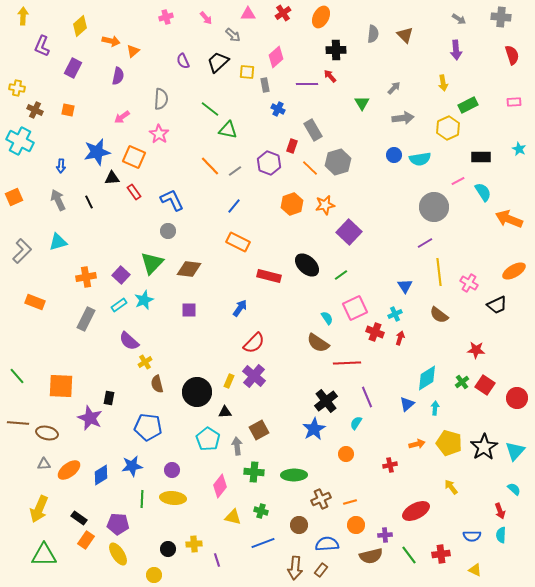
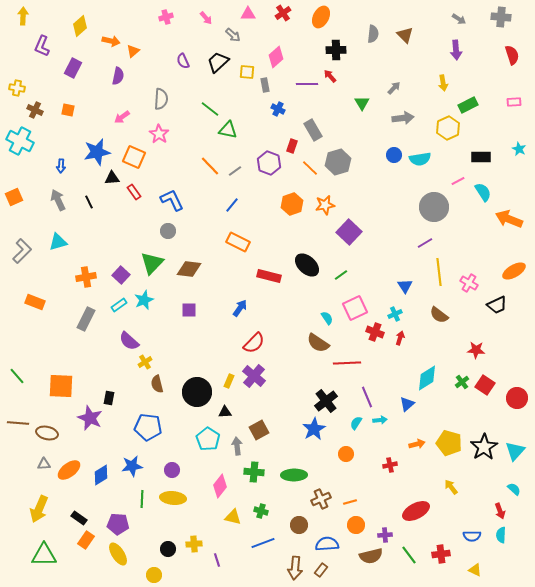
blue line at (234, 206): moved 2 px left, 1 px up
cyan arrow at (435, 408): moved 55 px left, 12 px down; rotated 80 degrees clockwise
